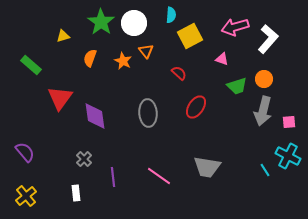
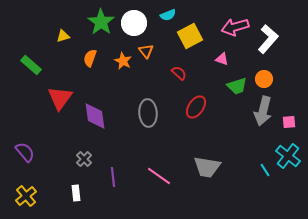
cyan semicircle: moved 3 px left; rotated 63 degrees clockwise
cyan cross: rotated 10 degrees clockwise
